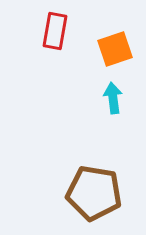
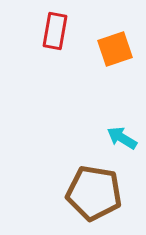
cyan arrow: moved 9 px right, 40 px down; rotated 52 degrees counterclockwise
